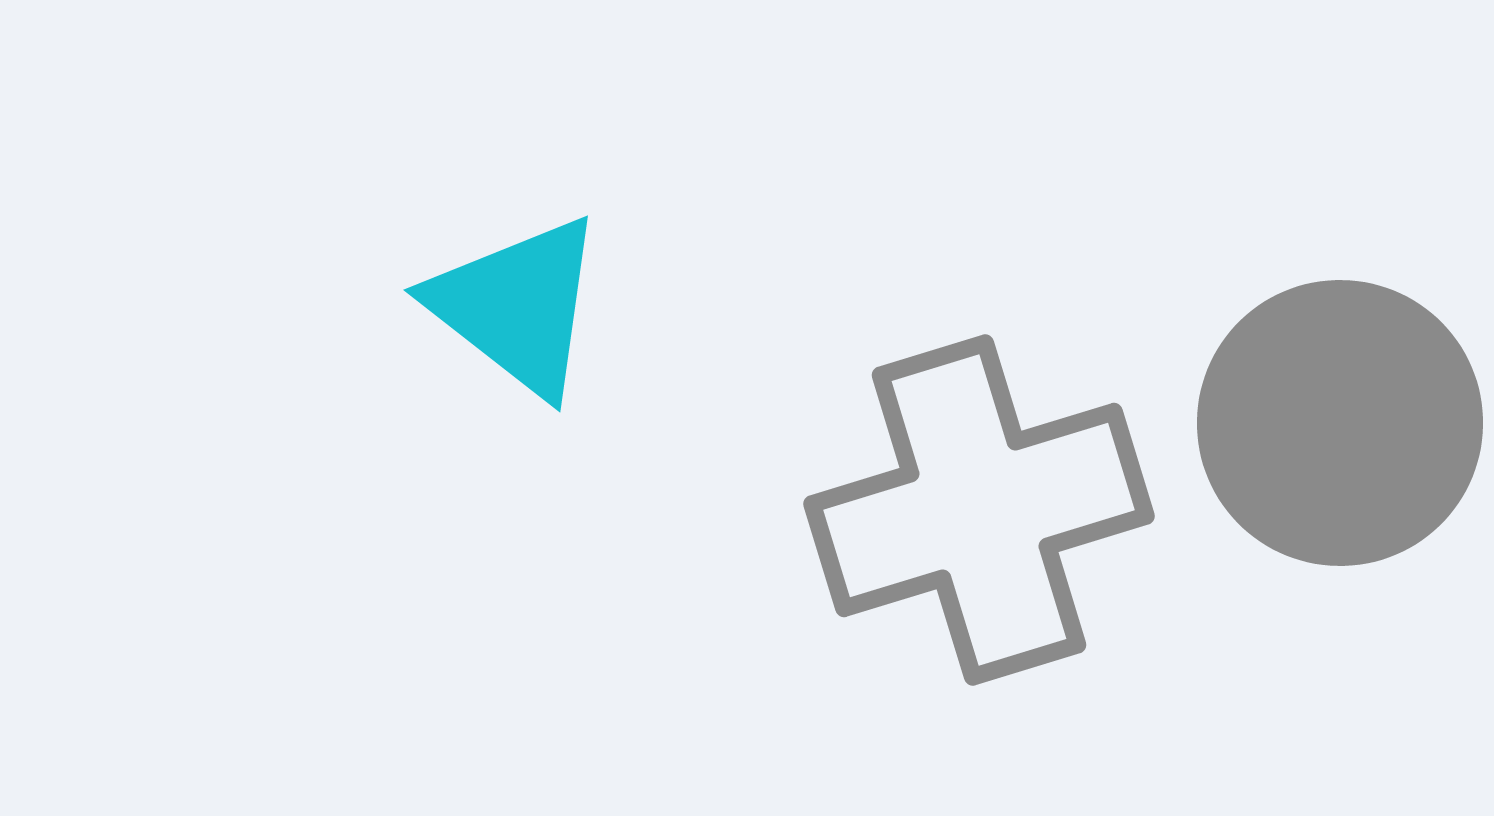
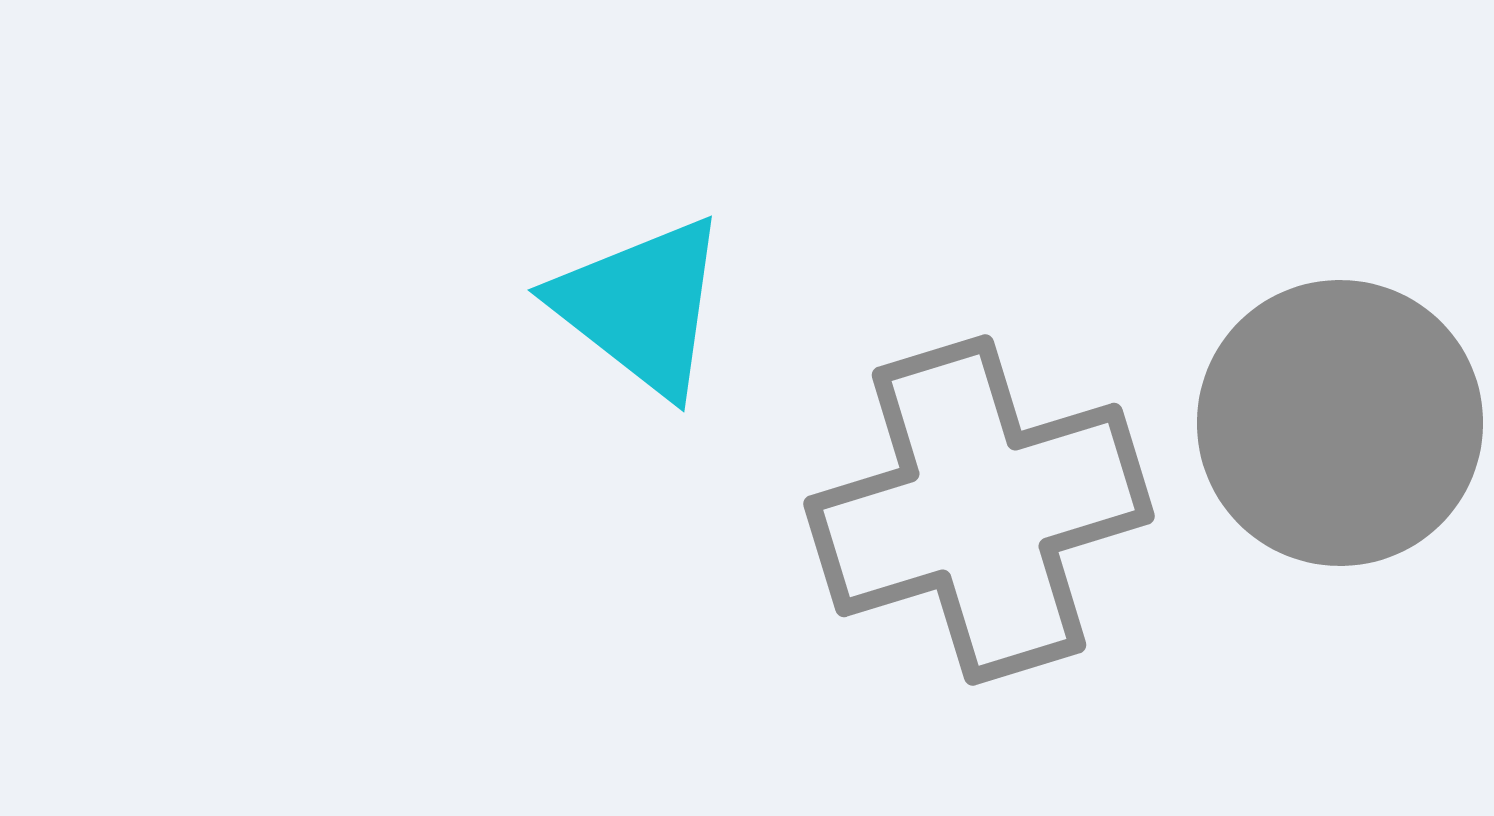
cyan triangle: moved 124 px right
